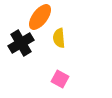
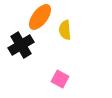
yellow semicircle: moved 6 px right, 8 px up
black cross: moved 2 px down
